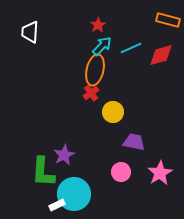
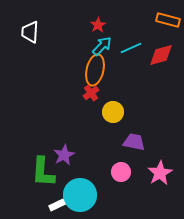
cyan circle: moved 6 px right, 1 px down
